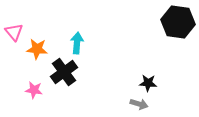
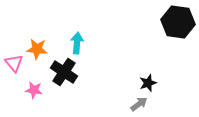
pink triangle: moved 31 px down
black cross: rotated 20 degrees counterclockwise
black star: rotated 24 degrees counterclockwise
gray arrow: rotated 54 degrees counterclockwise
